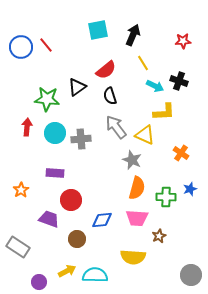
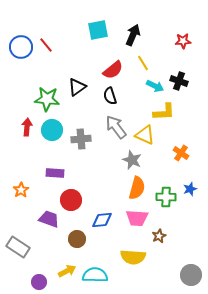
red semicircle: moved 7 px right
cyan circle: moved 3 px left, 3 px up
